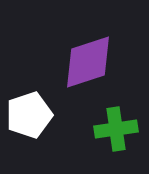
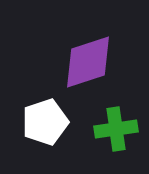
white pentagon: moved 16 px right, 7 px down
